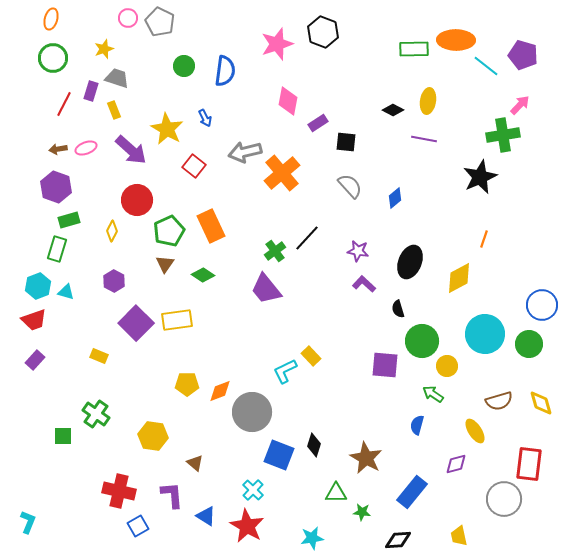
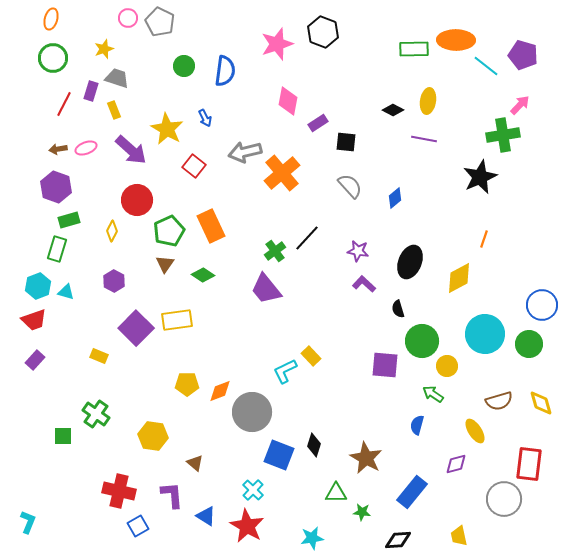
purple square at (136, 323): moved 5 px down
